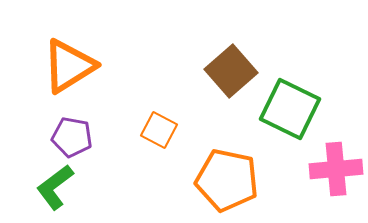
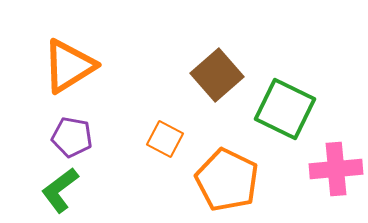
brown square: moved 14 px left, 4 px down
green square: moved 5 px left
orange square: moved 6 px right, 9 px down
orange pentagon: rotated 14 degrees clockwise
green L-shape: moved 5 px right, 3 px down
